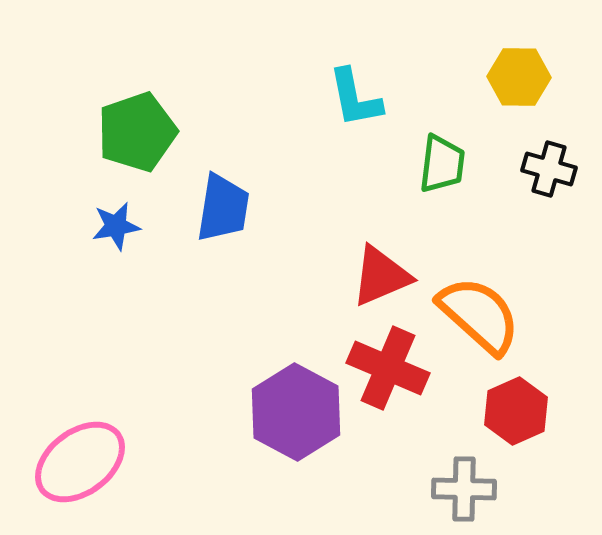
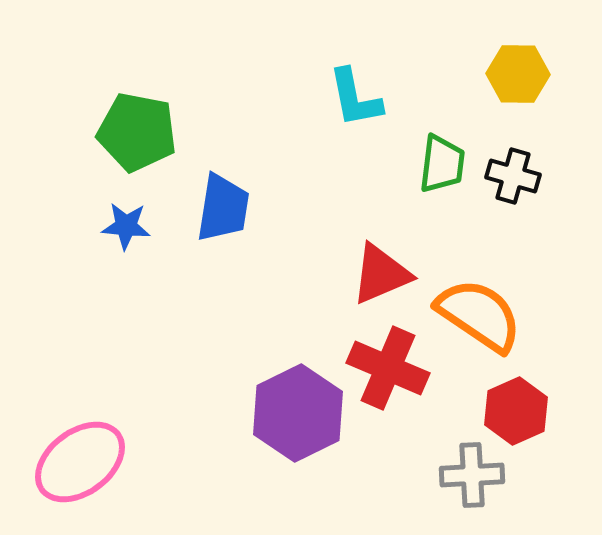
yellow hexagon: moved 1 px left, 3 px up
green pentagon: rotated 30 degrees clockwise
black cross: moved 36 px left, 7 px down
blue star: moved 10 px right; rotated 15 degrees clockwise
red triangle: moved 2 px up
orange semicircle: rotated 8 degrees counterclockwise
purple hexagon: moved 2 px right, 1 px down; rotated 6 degrees clockwise
gray cross: moved 8 px right, 14 px up; rotated 4 degrees counterclockwise
